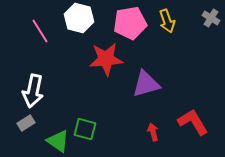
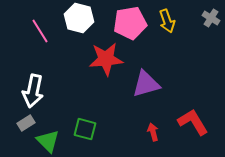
green triangle: moved 10 px left; rotated 10 degrees clockwise
